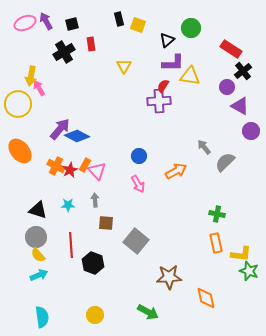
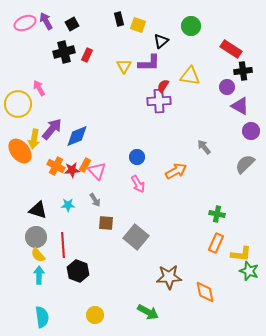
black square at (72, 24): rotated 16 degrees counterclockwise
green circle at (191, 28): moved 2 px up
black triangle at (167, 40): moved 6 px left, 1 px down
red rectangle at (91, 44): moved 4 px left, 11 px down; rotated 32 degrees clockwise
black cross at (64, 52): rotated 15 degrees clockwise
purple L-shape at (173, 63): moved 24 px left
black cross at (243, 71): rotated 30 degrees clockwise
yellow arrow at (31, 76): moved 3 px right, 63 px down
purple arrow at (60, 129): moved 8 px left
blue diamond at (77, 136): rotated 50 degrees counterclockwise
blue circle at (139, 156): moved 2 px left, 1 px down
gray semicircle at (225, 162): moved 20 px right, 2 px down
red star at (70, 170): moved 2 px right; rotated 21 degrees clockwise
gray arrow at (95, 200): rotated 152 degrees clockwise
gray square at (136, 241): moved 4 px up
orange rectangle at (216, 243): rotated 36 degrees clockwise
red line at (71, 245): moved 8 px left
black hexagon at (93, 263): moved 15 px left, 8 px down
cyan arrow at (39, 275): rotated 66 degrees counterclockwise
orange diamond at (206, 298): moved 1 px left, 6 px up
